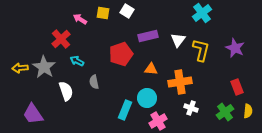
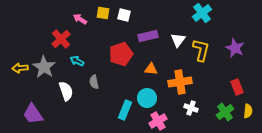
white square: moved 3 px left, 4 px down; rotated 16 degrees counterclockwise
